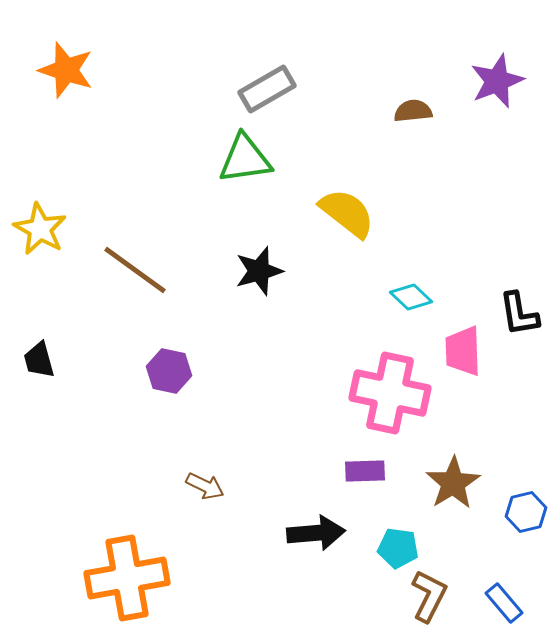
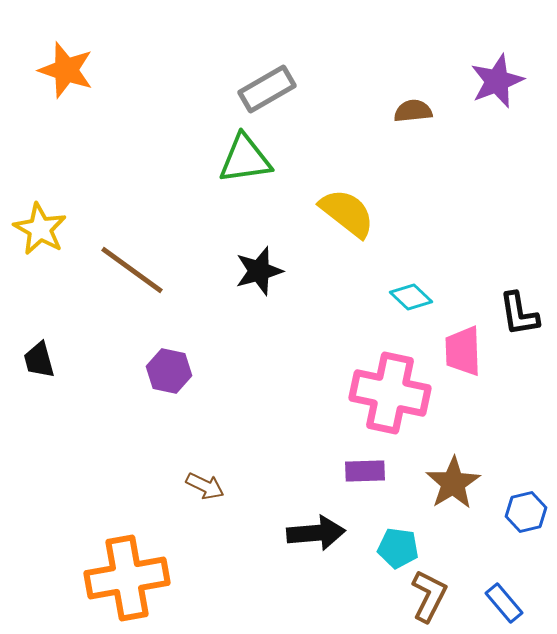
brown line: moved 3 px left
